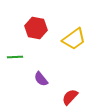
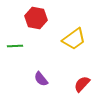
red hexagon: moved 10 px up
green line: moved 11 px up
red semicircle: moved 12 px right, 13 px up
